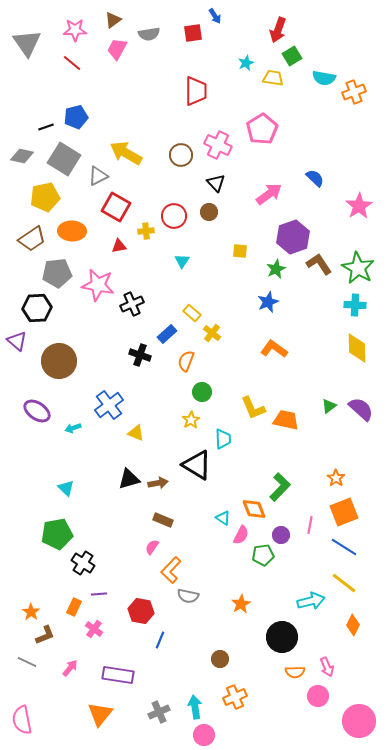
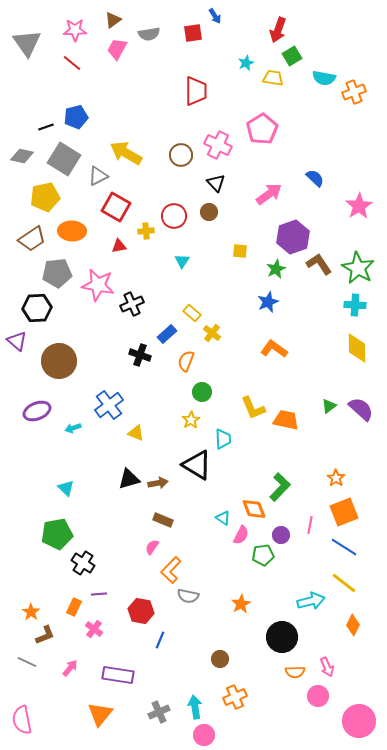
purple ellipse at (37, 411): rotated 56 degrees counterclockwise
